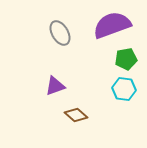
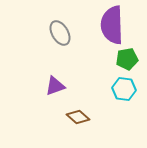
purple semicircle: rotated 72 degrees counterclockwise
green pentagon: moved 1 px right
brown diamond: moved 2 px right, 2 px down
